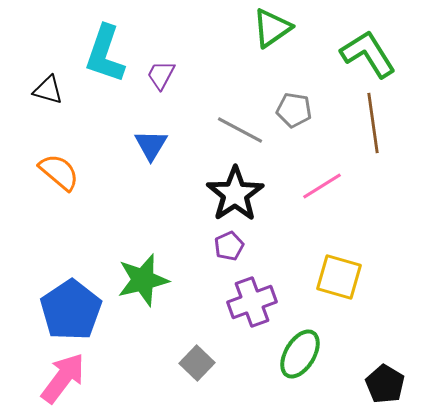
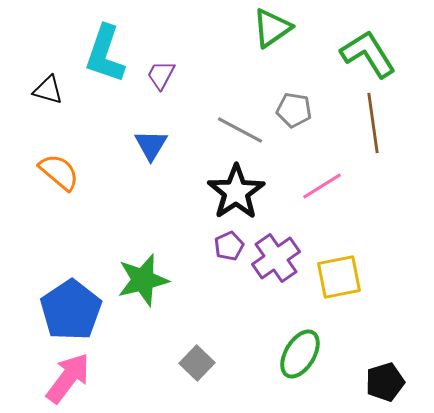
black star: moved 1 px right, 2 px up
yellow square: rotated 27 degrees counterclockwise
purple cross: moved 24 px right, 44 px up; rotated 15 degrees counterclockwise
pink arrow: moved 5 px right
black pentagon: moved 2 px up; rotated 24 degrees clockwise
